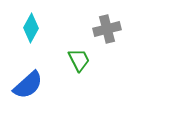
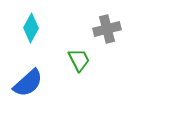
blue semicircle: moved 2 px up
